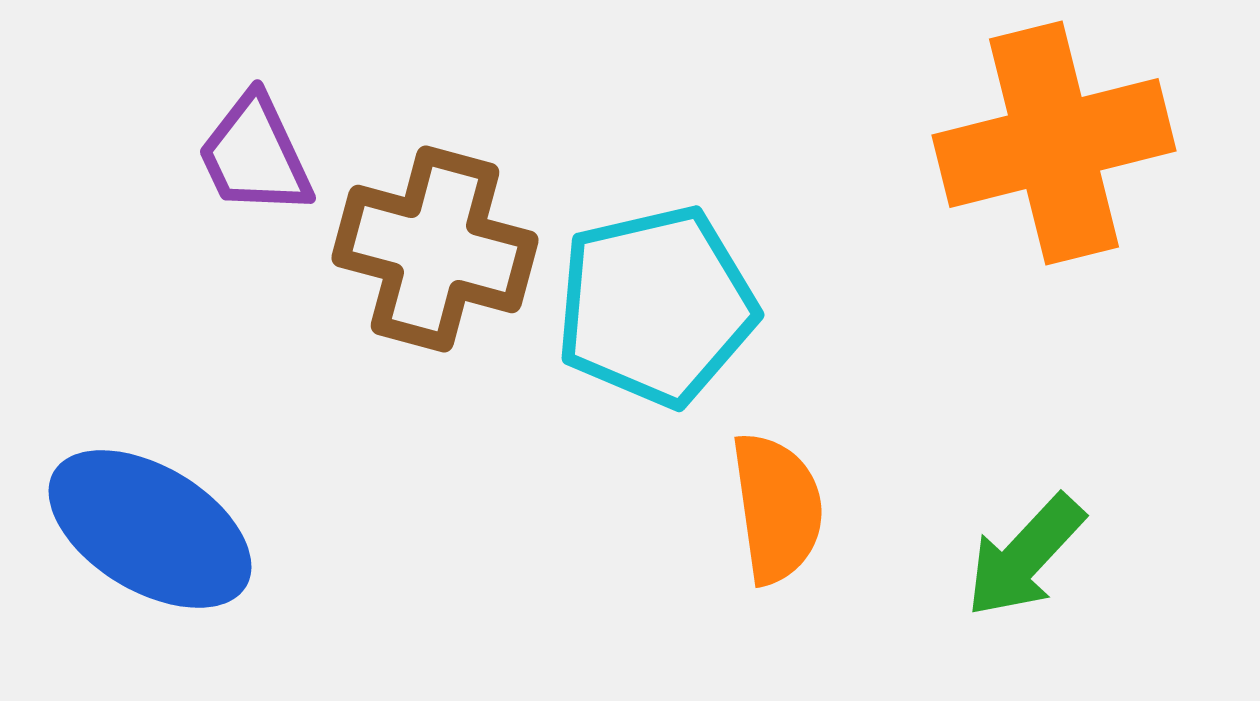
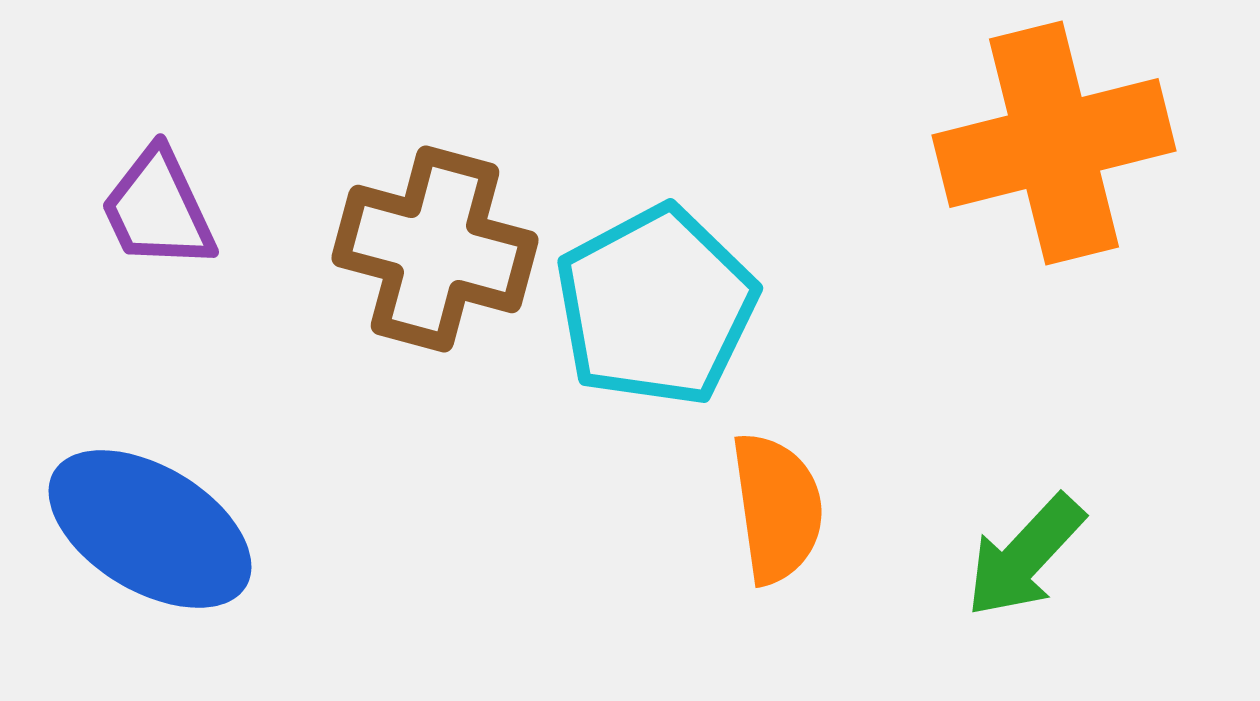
purple trapezoid: moved 97 px left, 54 px down
cyan pentagon: rotated 15 degrees counterclockwise
